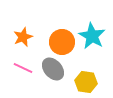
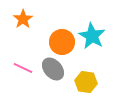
orange star: moved 18 px up; rotated 12 degrees counterclockwise
